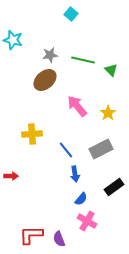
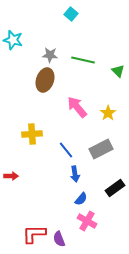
gray star: rotated 14 degrees clockwise
green triangle: moved 7 px right, 1 px down
brown ellipse: rotated 30 degrees counterclockwise
pink arrow: moved 1 px down
black rectangle: moved 1 px right, 1 px down
red L-shape: moved 3 px right, 1 px up
